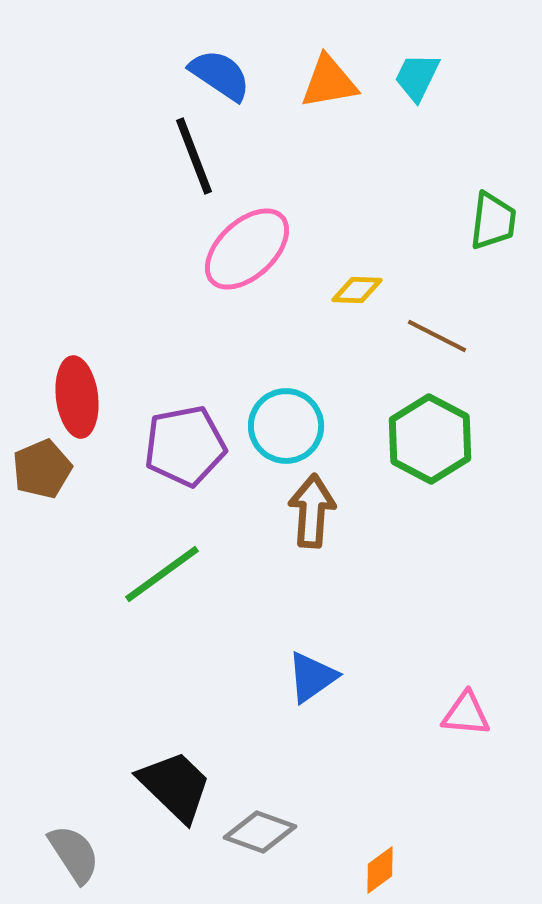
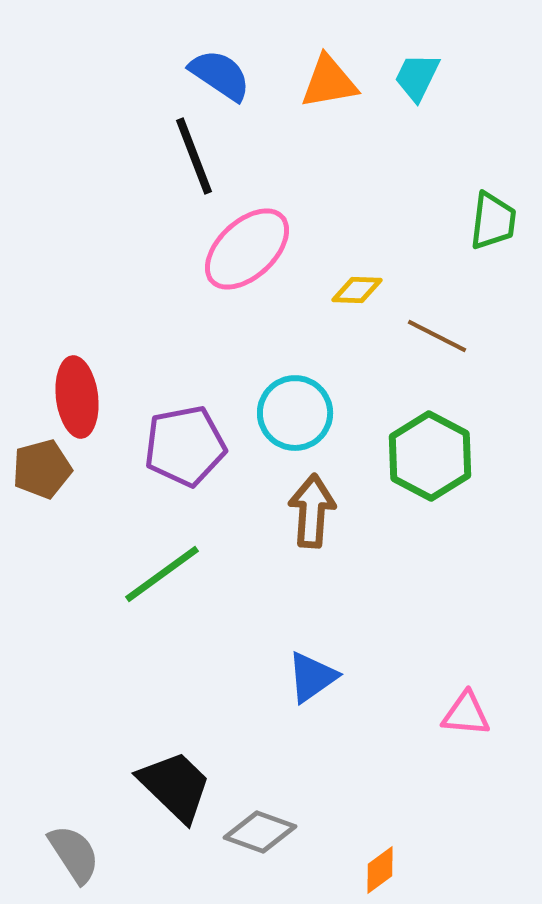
cyan circle: moved 9 px right, 13 px up
green hexagon: moved 17 px down
brown pentagon: rotated 8 degrees clockwise
